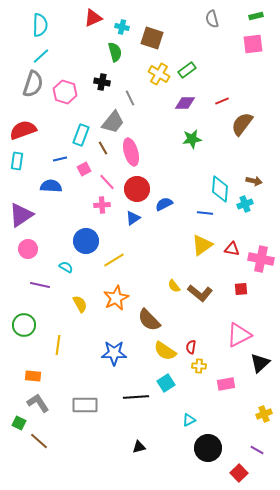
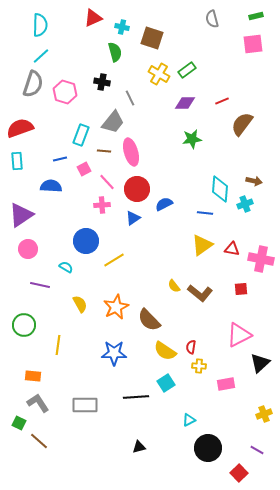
red semicircle at (23, 130): moved 3 px left, 2 px up
brown line at (103, 148): moved 1 px right, 3 px down; rotated 56 degrees counterclockwise
cyan rectangle at (17, 161): rotated 12 degrees counterclockwise
orange star at (116, 298): moved 9 px down
